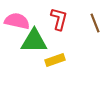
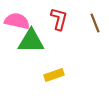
green triangle: moved 3 px left
yellow rectangle: moved 1 px left, 15 px down
